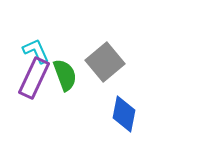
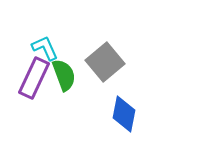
cyan L-shape: moved 9 px right, 3 px up
green semicircle: moved 1 px left
